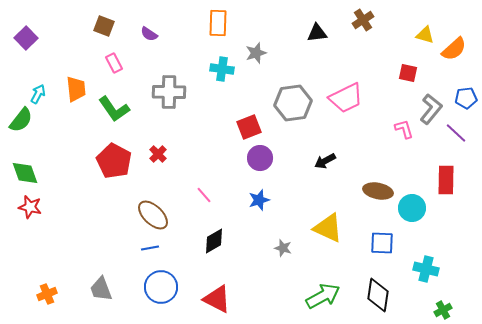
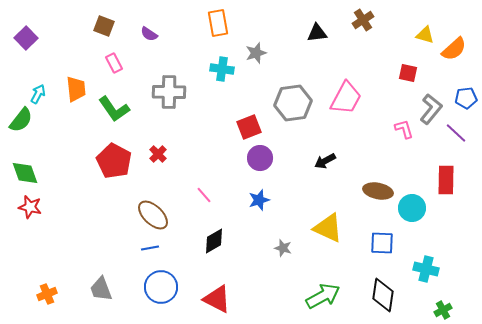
orange rectangle at (218, 23): rotated 12 degrees counterclockwise
pink trapezoid at (346, 98): rotated 36 degrees counterclockwise
black diamond at (378, 295): moved 5 px right
